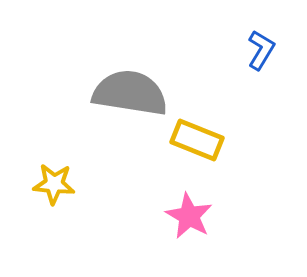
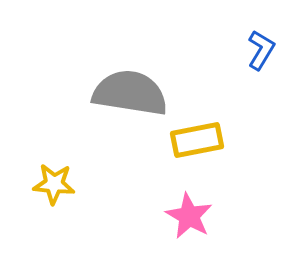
yellow rectangle: rotated 33 degrees counterclockwise
